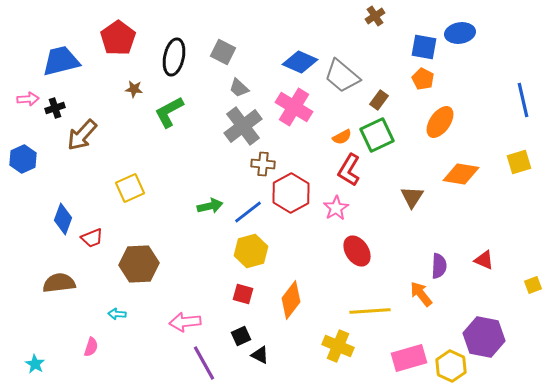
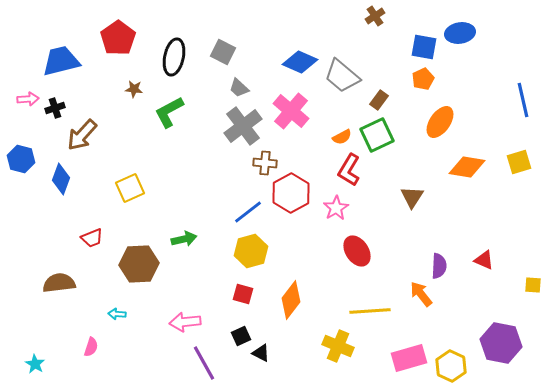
orange pentagon at (423, 79): rotated 20 degrees clockwise
pink cross at (294, 107): moved 3 px left, 4 px down; rotated 9 degrees clockwise
blue hexagon at (23, 159): moved 2 px left; rotated 20 degrees counterclockwise
brown cross at (263, 164): moved 2 px right, 1 px up
orange diamond at (461, 174): moved 6 px right, 7 px up
green arrow at (210, 206): moved 26 px left, 33 px down
blue diamond at (63, 219): moved 2 px left, 40 px up
yellow square at (533, 285): rotated 24 degrees clockwise
purple hexagon at (484, 337): moved 17 px right, 6 px down
black triangle at (260, 355): moved 1 px right, 2 px up
